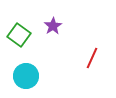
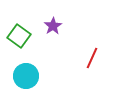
green square: moved 1 px down
